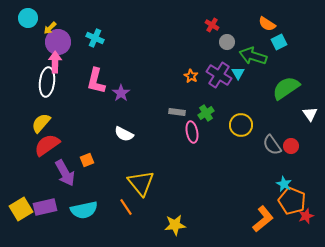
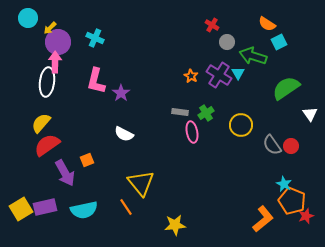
gray rectangle: moved 3 px right
